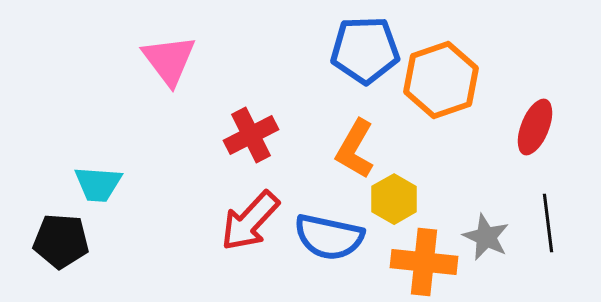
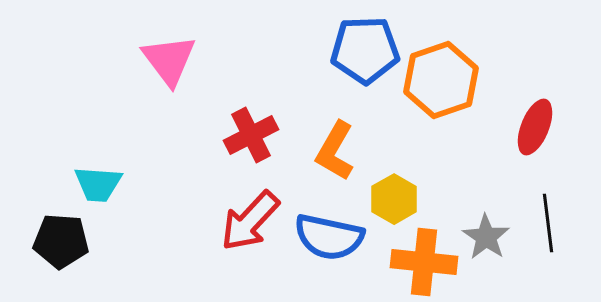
orange L-shape: moved 20 px left, 2 px down
gray star: rotated 9 degrees clockwise
